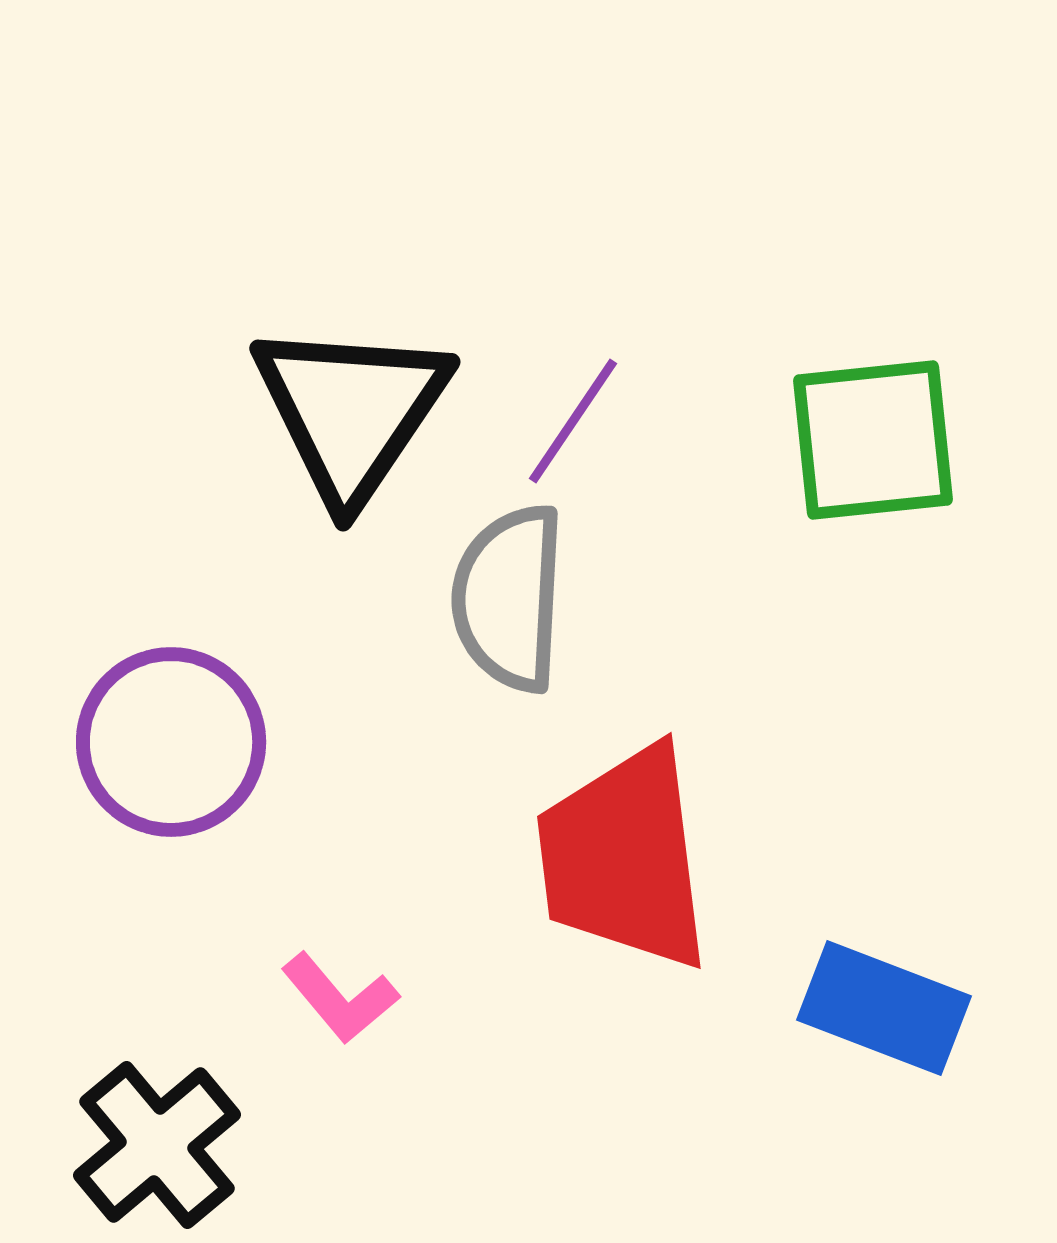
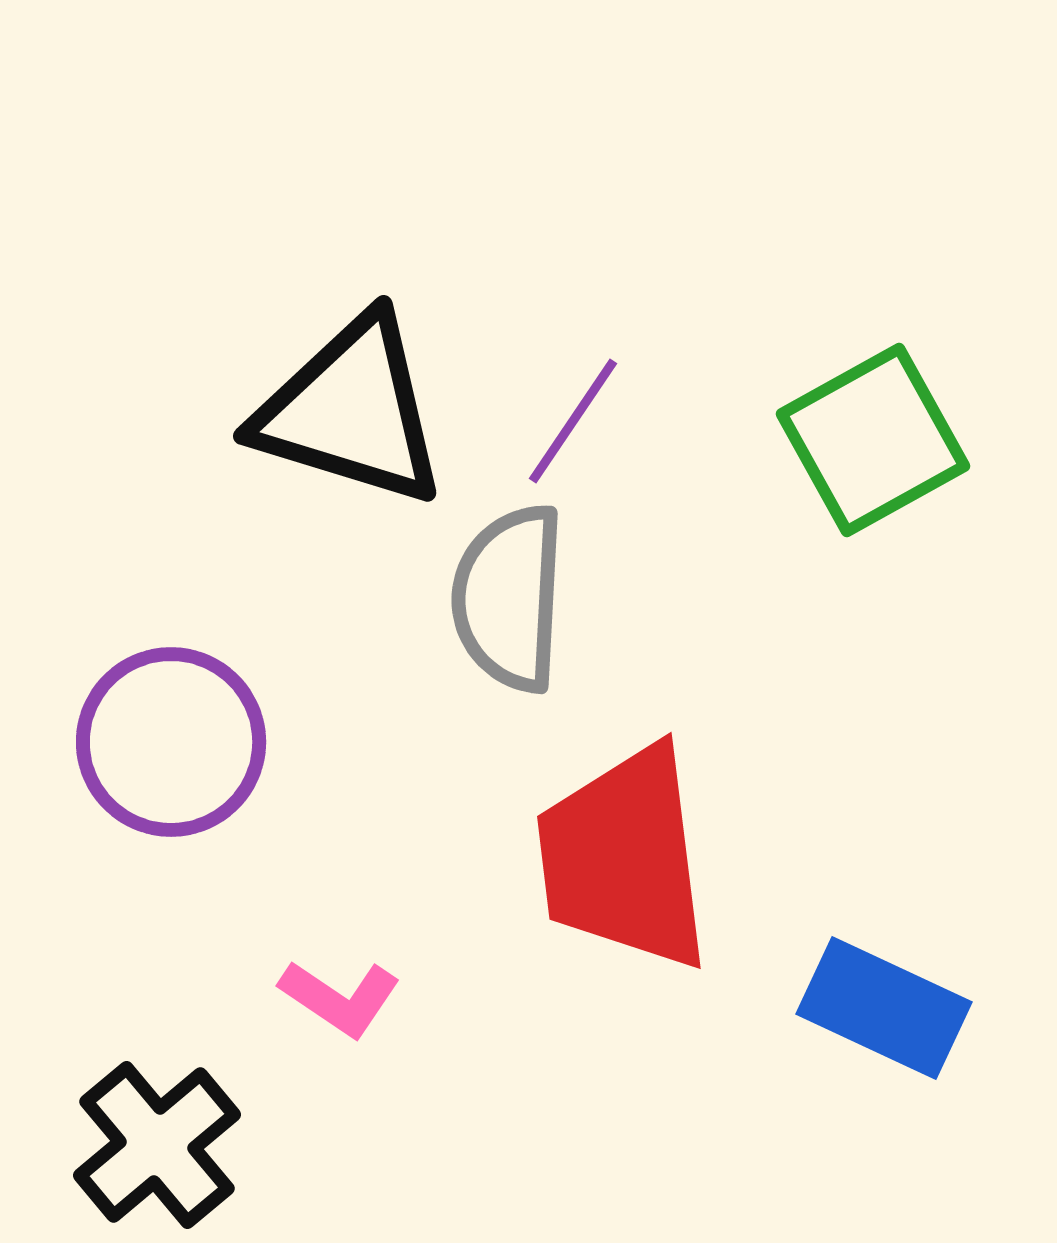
black triangle: rotated 47 degrees counterclockwise
green square: rotated 23 degrees counterclockwise
pink L-shape: rotated 16 degrees counterclockwise
blue rectangle: rotated 4 degrees clockwise
